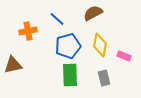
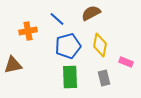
brown semicircle: moved 2 px left
pink rectangle: moved 2 px right, 6 px down
green rectangle: moved 2 px down
